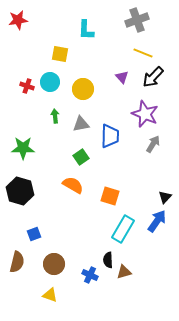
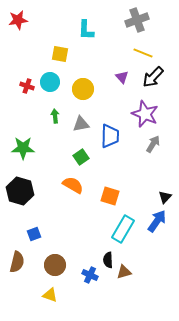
brown circle: moved 1 px right, 1 px down
